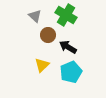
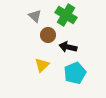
black arrow: rotated 18 degrees counterclockwise
cyan pentagon: moved 4 px right, 1 px down
